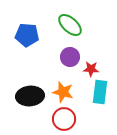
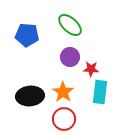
orange star: rotated 20 degrees clockwise
